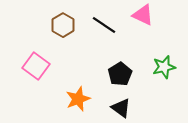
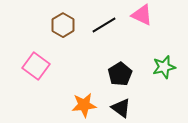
pink triangle: moved 1 px left
black line: rotated 65 degrees counterclockwise
orange star: moved 6 px right, 6 px down; rotated 15 degrees clockwise
